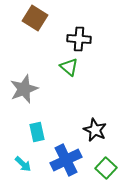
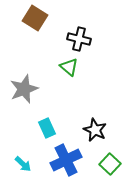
black cross: rotated 10 degrees clockwise
cyan rectangle: moved 10 px right, 4 px up; rotated 12 degrees counterclockwise
green square: moved 4 px right, 4 px up
